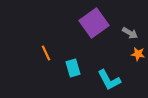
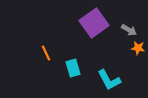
gray arrow: moved 1 px left, 3 px up
orange star: moved 6 px up
